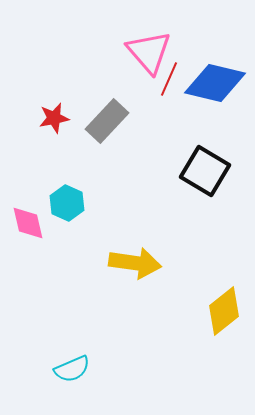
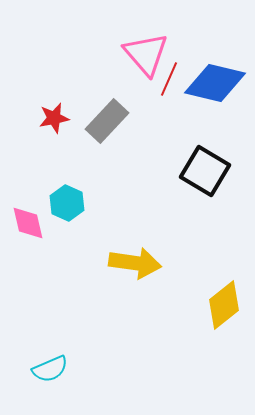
pink triangle: moved 3 px left, 2 px down
yellow diamond: moved 6 px up
cyan semicircle: moved 22 px left
